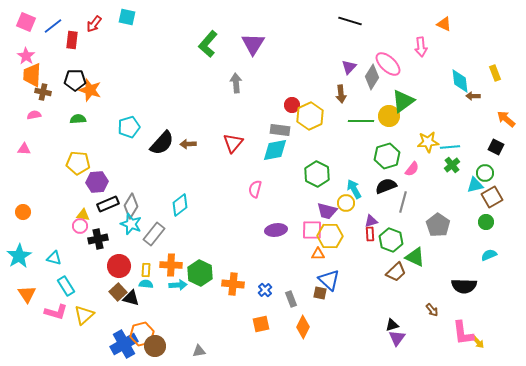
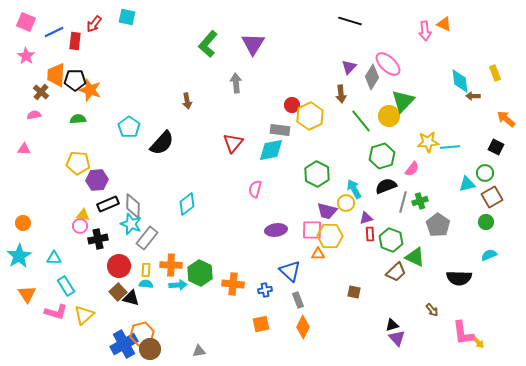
blue line at (53, 26): moved 1 px right, 6 px down; rotated 12 degrees clockwise
red rectangle at (72, 40): moved 3 px right, 1 px down
pink arrow at (421, 47): moved 4 px right, 16 px up
orange trapezoid at (32, 75): moved 24 px right
brown cross at (43, 92): moved 2 px left; rotated 28 degrees clockwise
green triangle at (403, 101): rotated 10 degrees counterclockwise
green line at (361, 121): rotated 50 degrees clockwise
cyan pentagon at (129, 127): rotated 20 degrees counterclockwise
brown arrow at (188, 144): moved 1 px left, 43 px up; rotated 98 degrees counterclockwise
cyan diamond at (275, 150): moved 4 px left
green hexagon at (387, 156): moved 5 px left
green cross at (452, 165): moved 32 px left, 36 px down; rotated 21 degrees clockwise
purple hexagon at (97, 182): moved 2 px up
cyan triangle at (475, 185): moved 8 px left, 1 px up
cyan diamond at (180, 205): moved 7 px right, 1 px up
gray diamond at (131, 206): moved 2 px right; rotated 30 degrees counterclockwise
orange circle at (23, 212): moved 11 px down
purple triangle at (371, 221): moved 5 px left, 3 px up
gray rectangle at (154, 234): moved 7 px left, 4 px down
cyan triangle at (54, 258): rotated 14 degrees counterclockwise
blue triangle at (329, 280): moved 39 px left, 9 px up
black semicircle at (464, 286): moved 5 px left, 8 px up
blue cross at (265, 290): rotated 32 degrees clockwise
brown square at (320, 293): moved 34 px right, 1 px up
gray rectangle at (291, 299): moved 7 px right, 1 px down
purple triangle at (397, 338): rotated 18 degrees counterclockwise
brown circle at (155, 346): moved 5 px left, 3 px down
